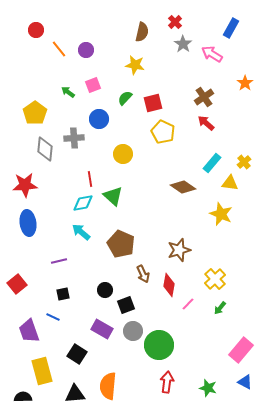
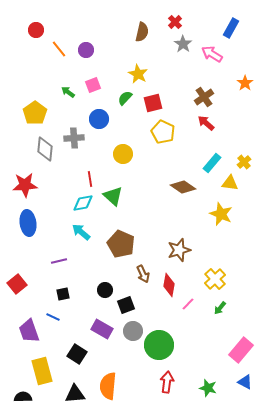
yellow star at (135, 65): moved 3 px right, 9 px down; rotated 18 degrees clockwise
